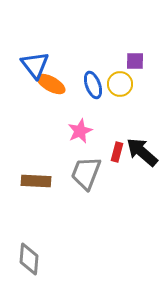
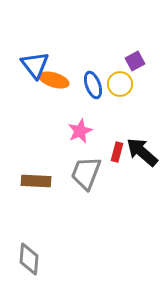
purple square: rotated 30 degrees counterclockwise
orange ellipse: moved 3 px right, 4 px up; rotated 12 degrees counterclockwise
